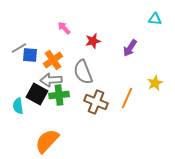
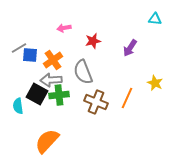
pink arrow: rotated 56 degrees counterclockwise
yellow star: rotated 21 degrees counterclockwise
